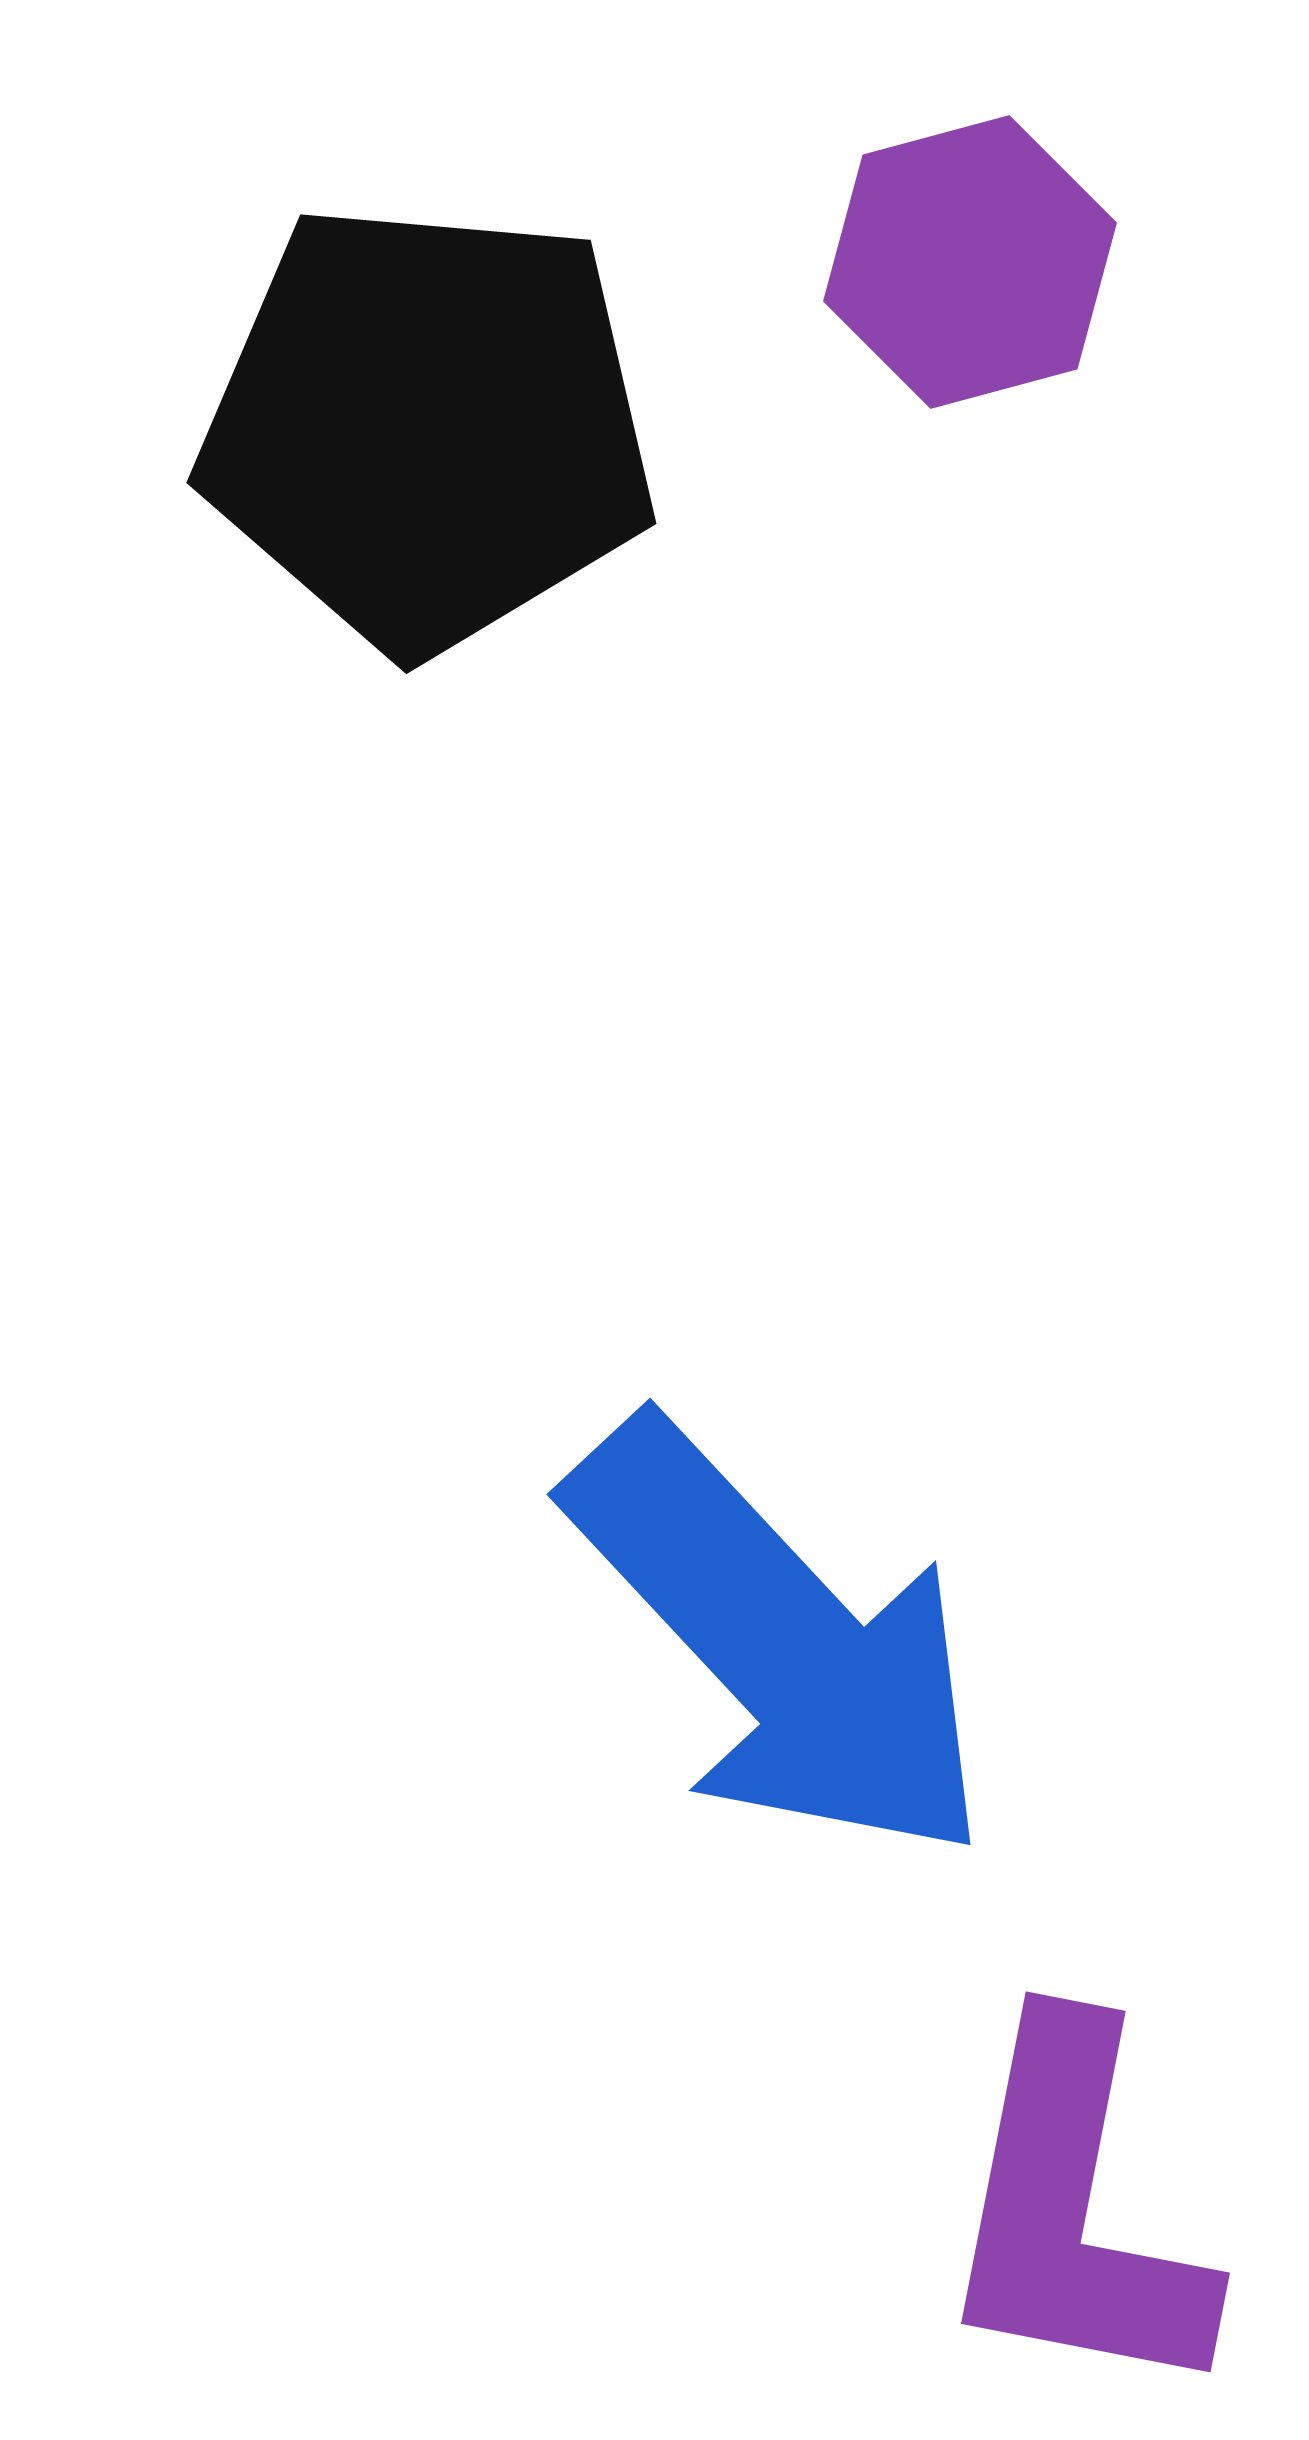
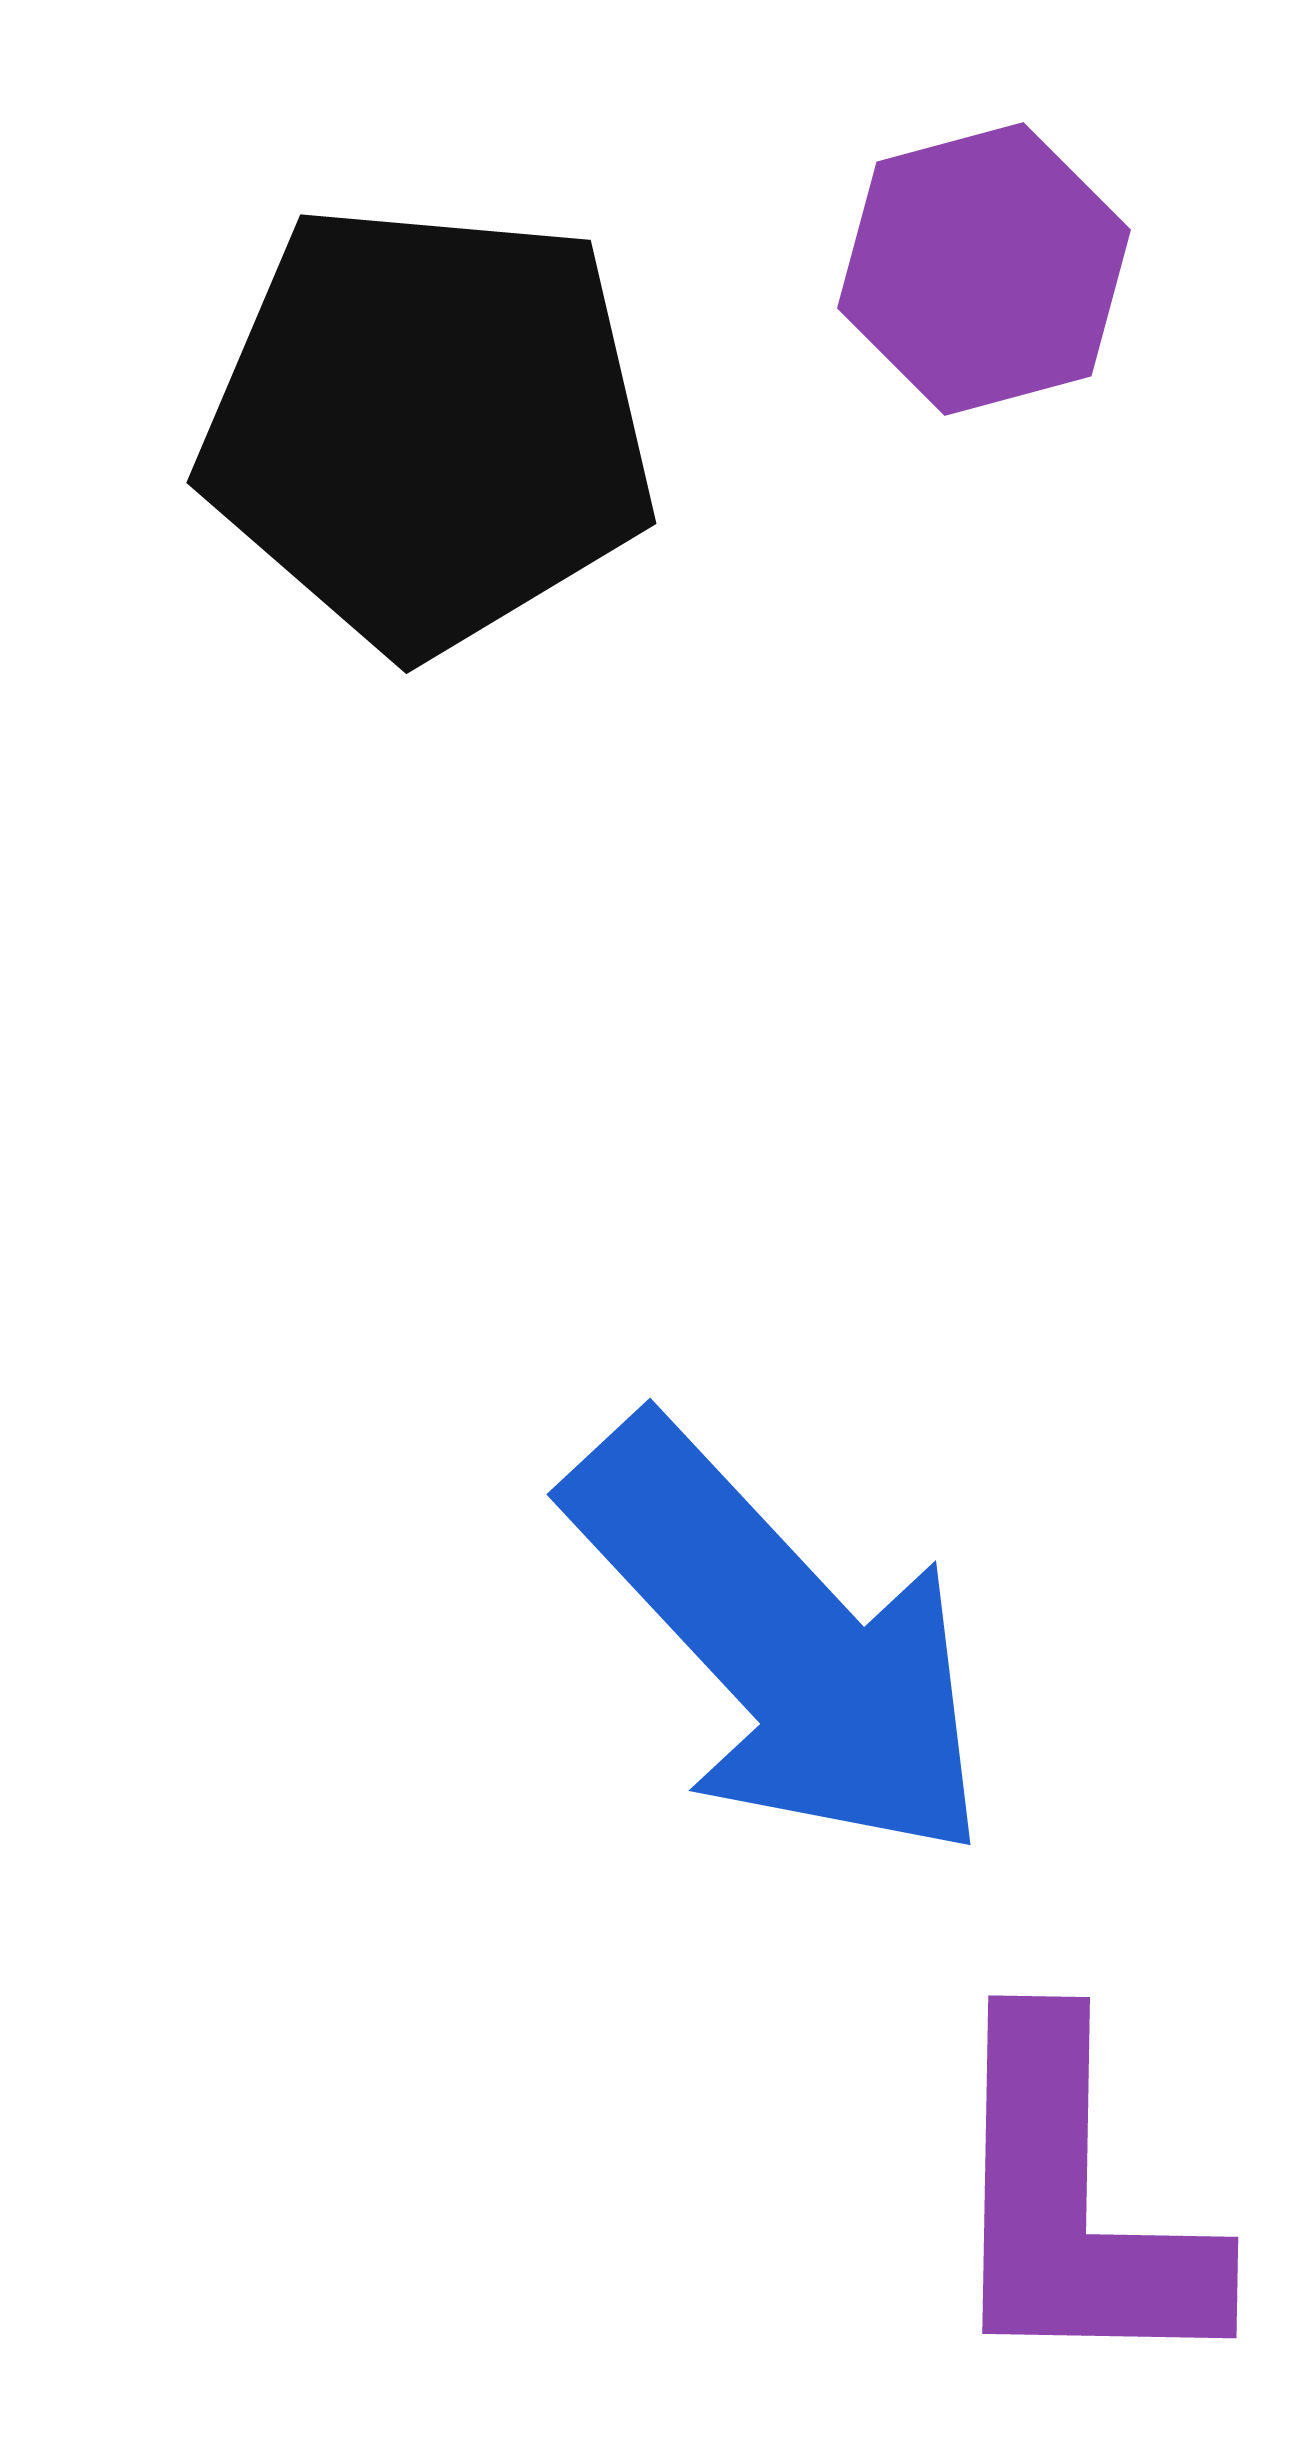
purple hexagon: moved 14 px right, 7 px down
purple L-shape: moved 8 px up; rotated 10 degrees counterclockwise
